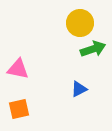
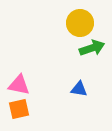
green arrow: moved 1 px left, 1 px up
pink triangle: moved 1 px right, 16 px down
blue triangle: rotated 36 degrees clockwise
